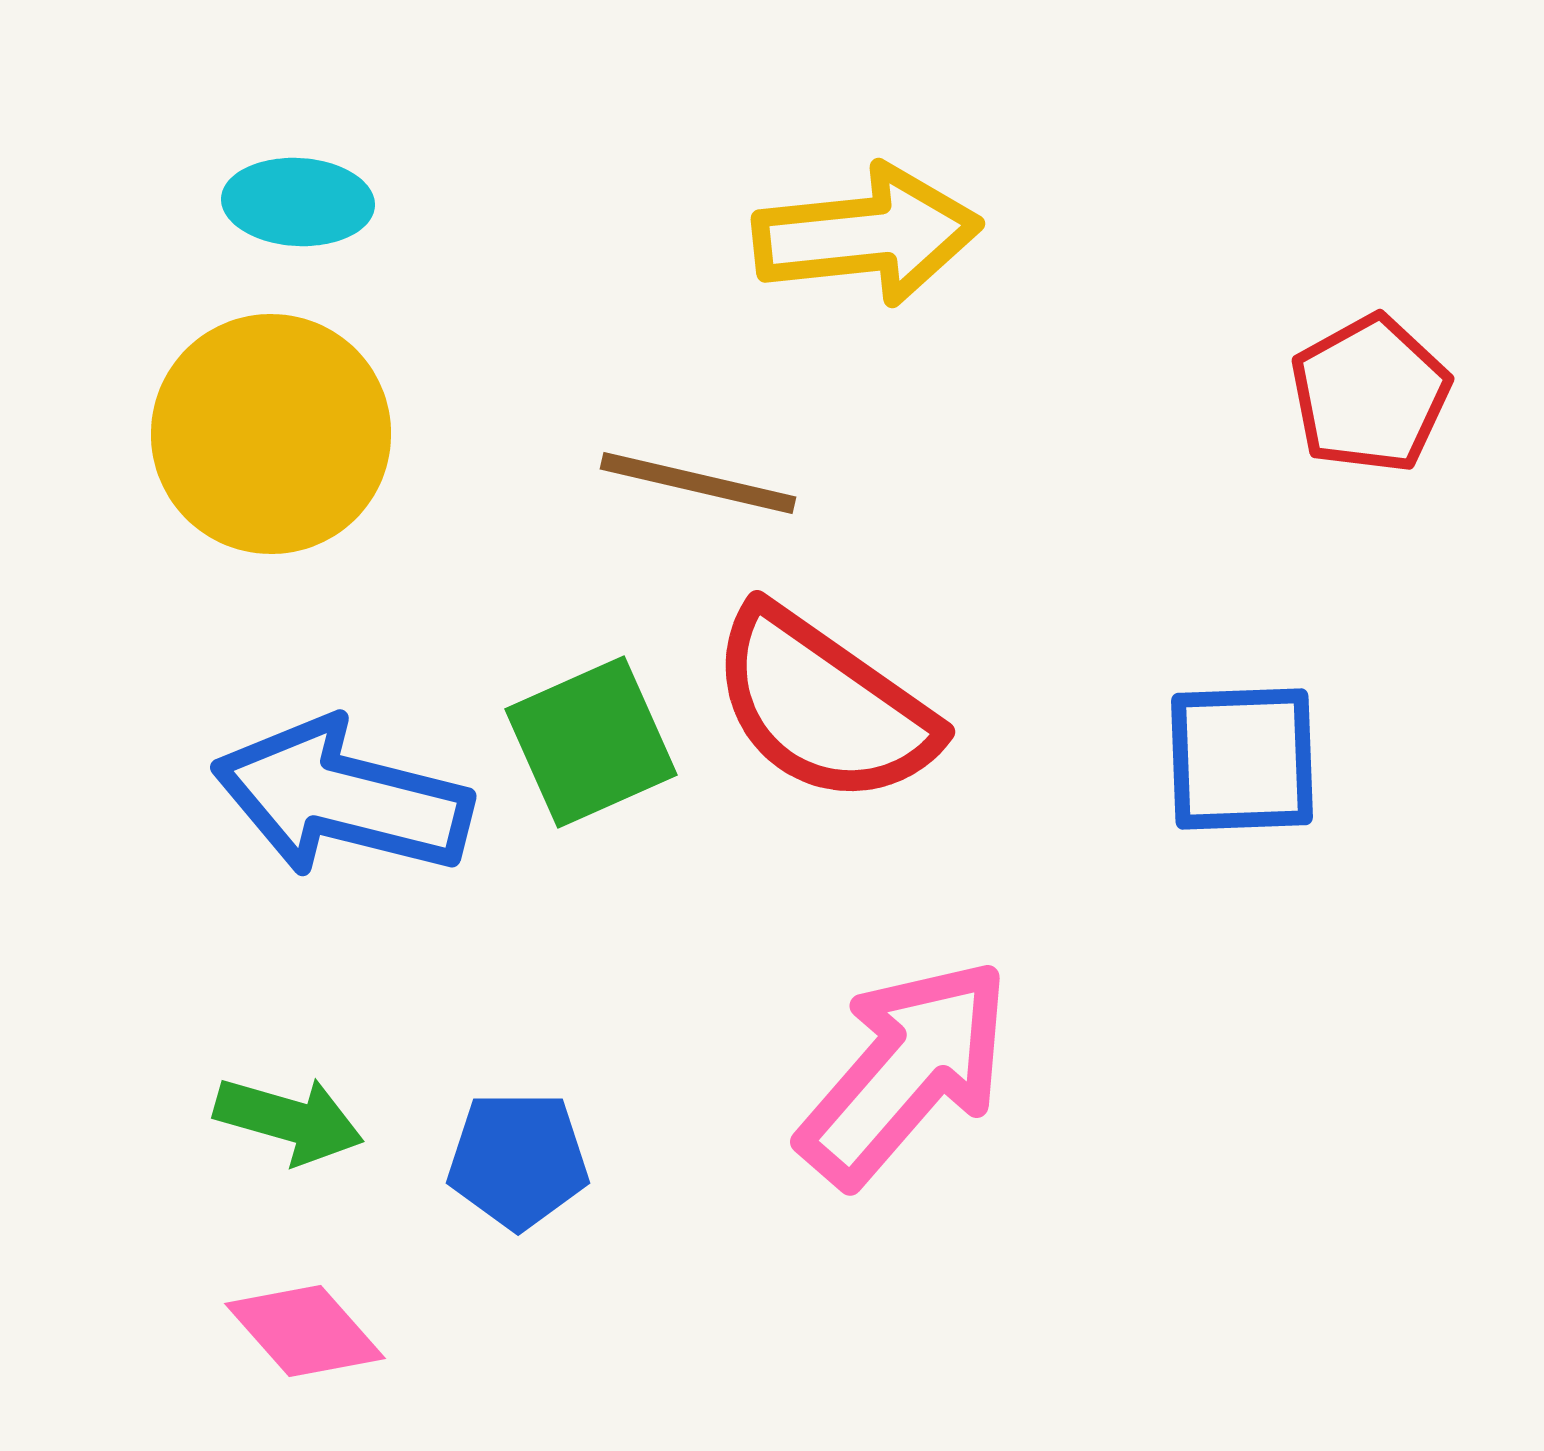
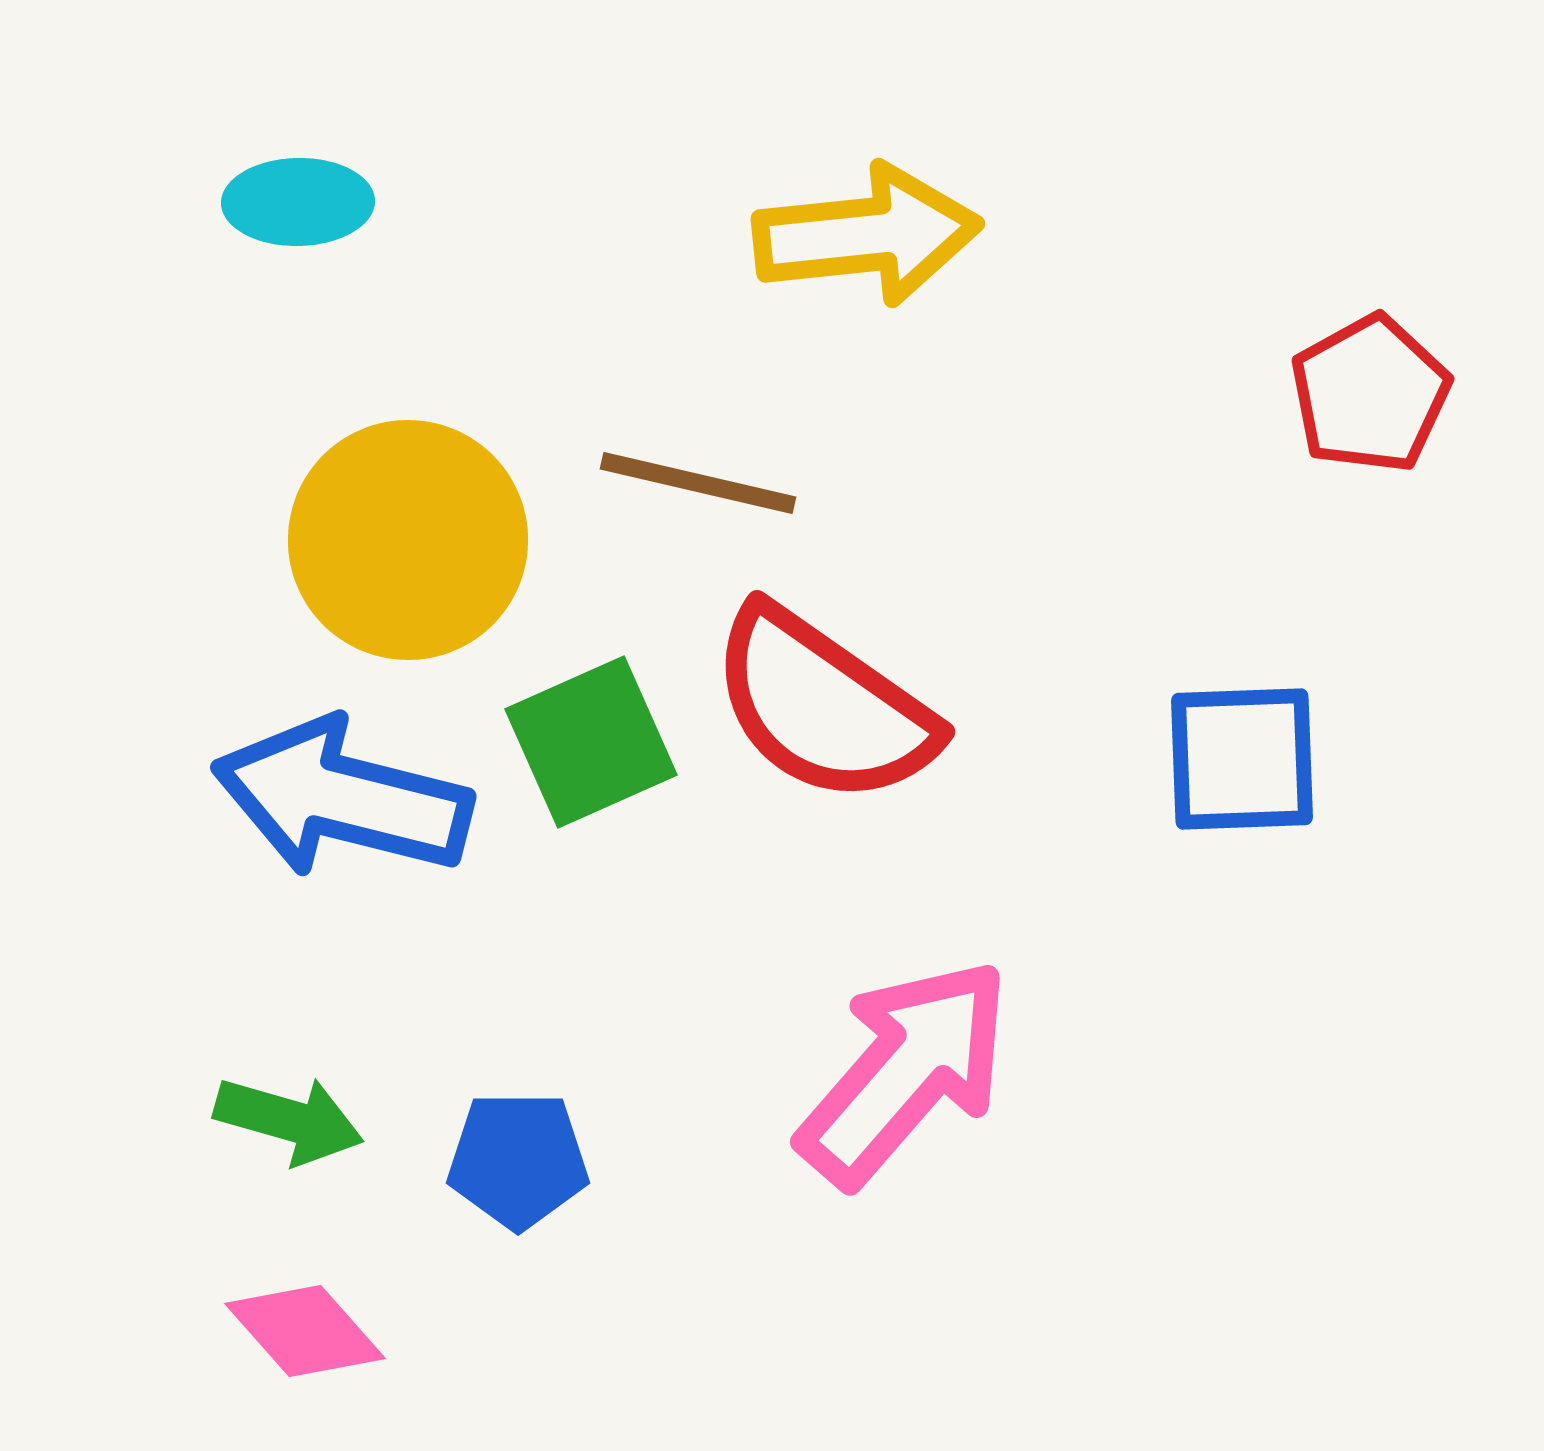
cyan ellipse: rotated 4 degrees counterclockwise
yellow circle: moved 137 px right, 106 px down
